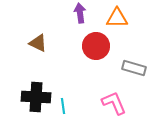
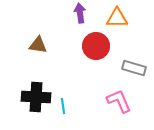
brown triangle: moved 2 px down; rotated 18 degrees counterclockwise
pink L-shape: moved 5 px right, 2 px up
